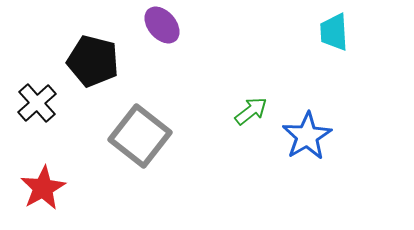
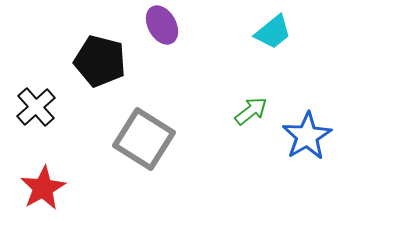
purple ellipse: rotated 12 degrees clockwise
cyan trapezoid: moved 61 px left; rotated 126 degrees counterclockwise
black pentagon: moved 7 px right
black cross: moved 1 px left, 4 px down
gray square: moved 4 px right, 3 px down; rotated 6 degrees counterclockwise
